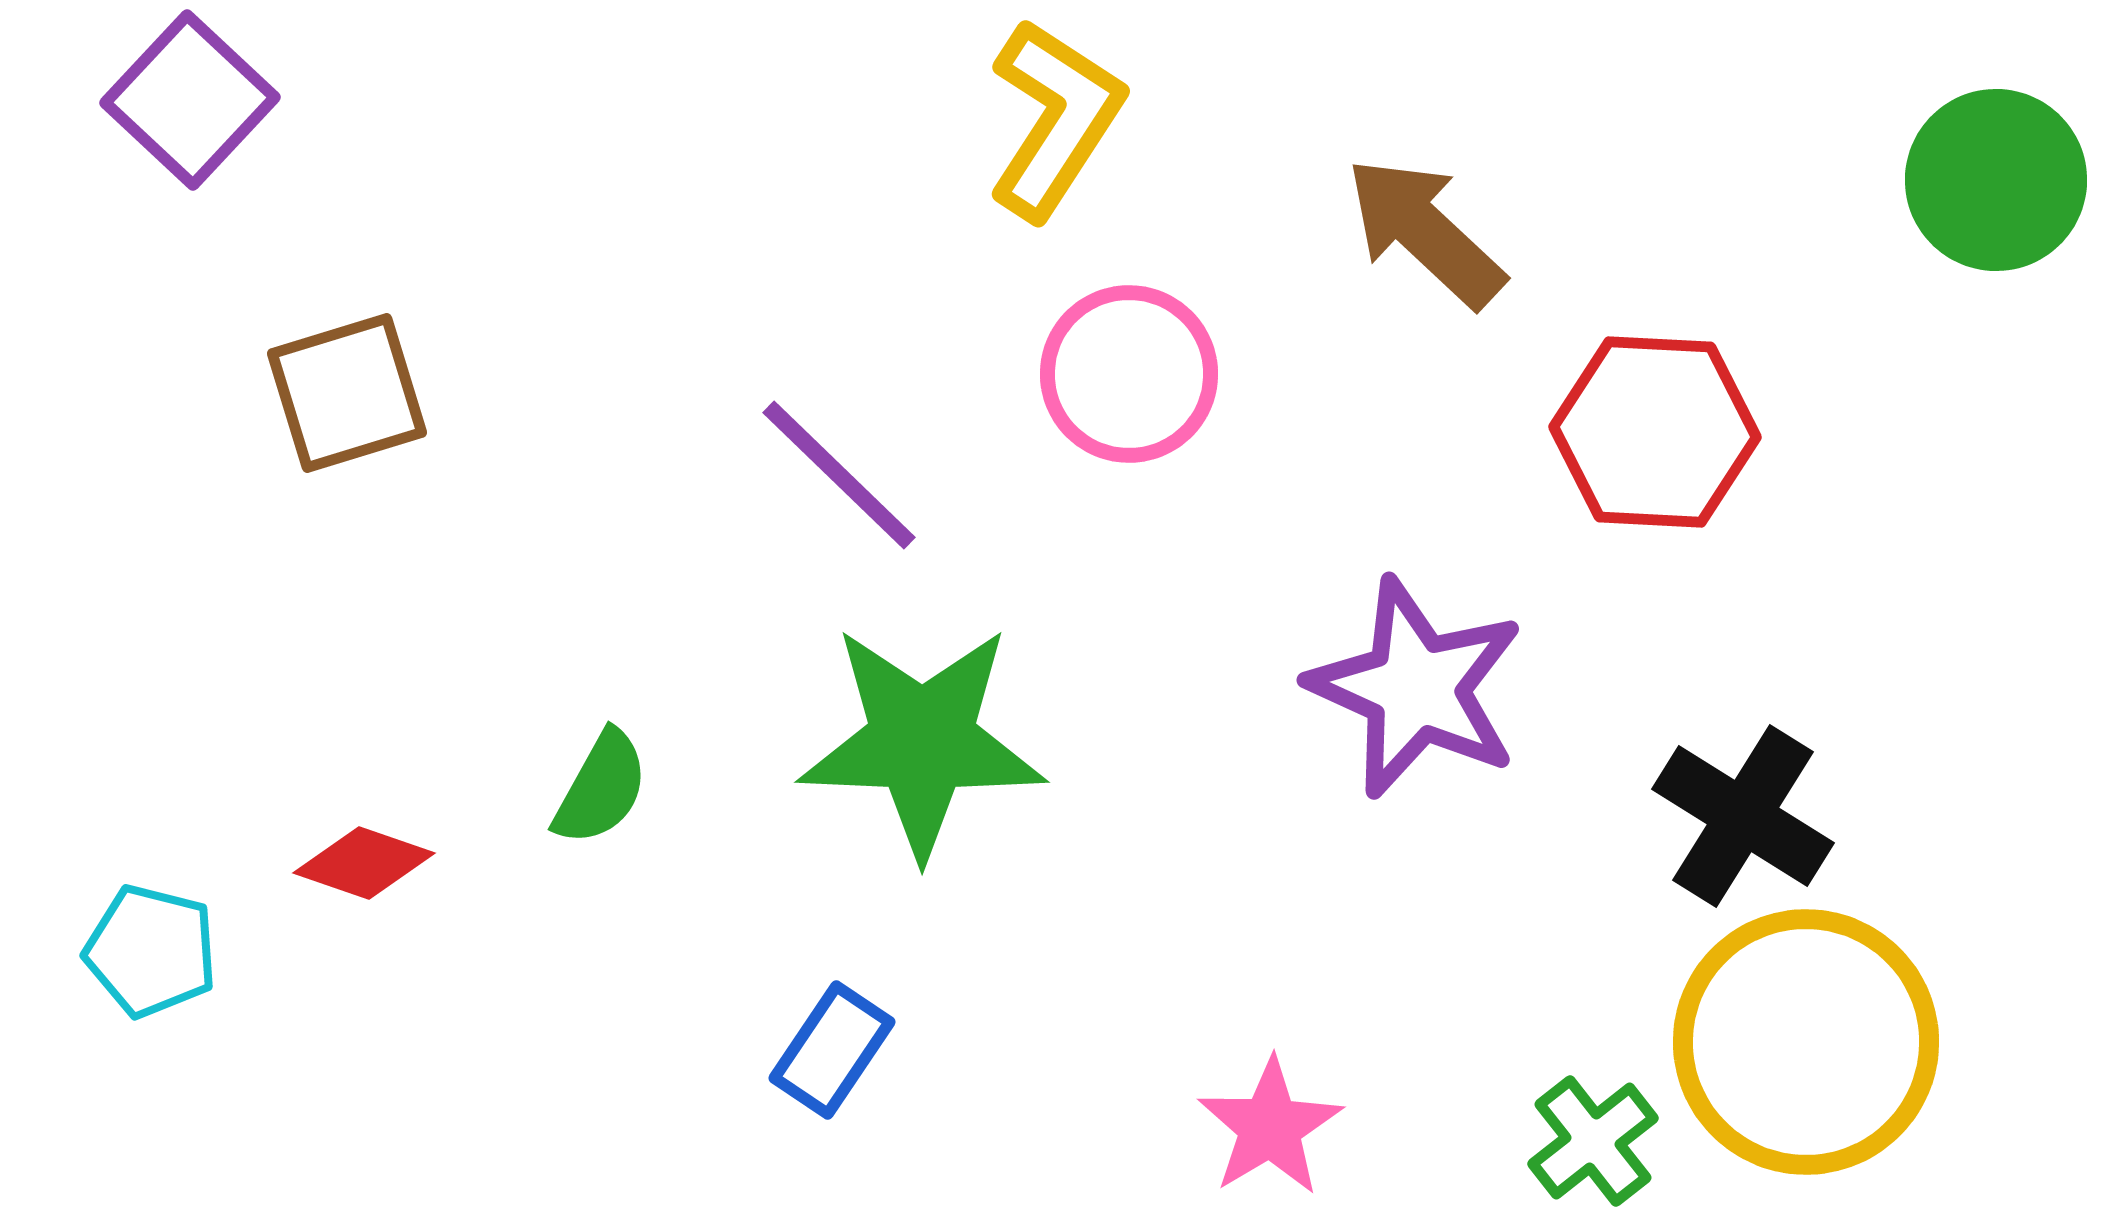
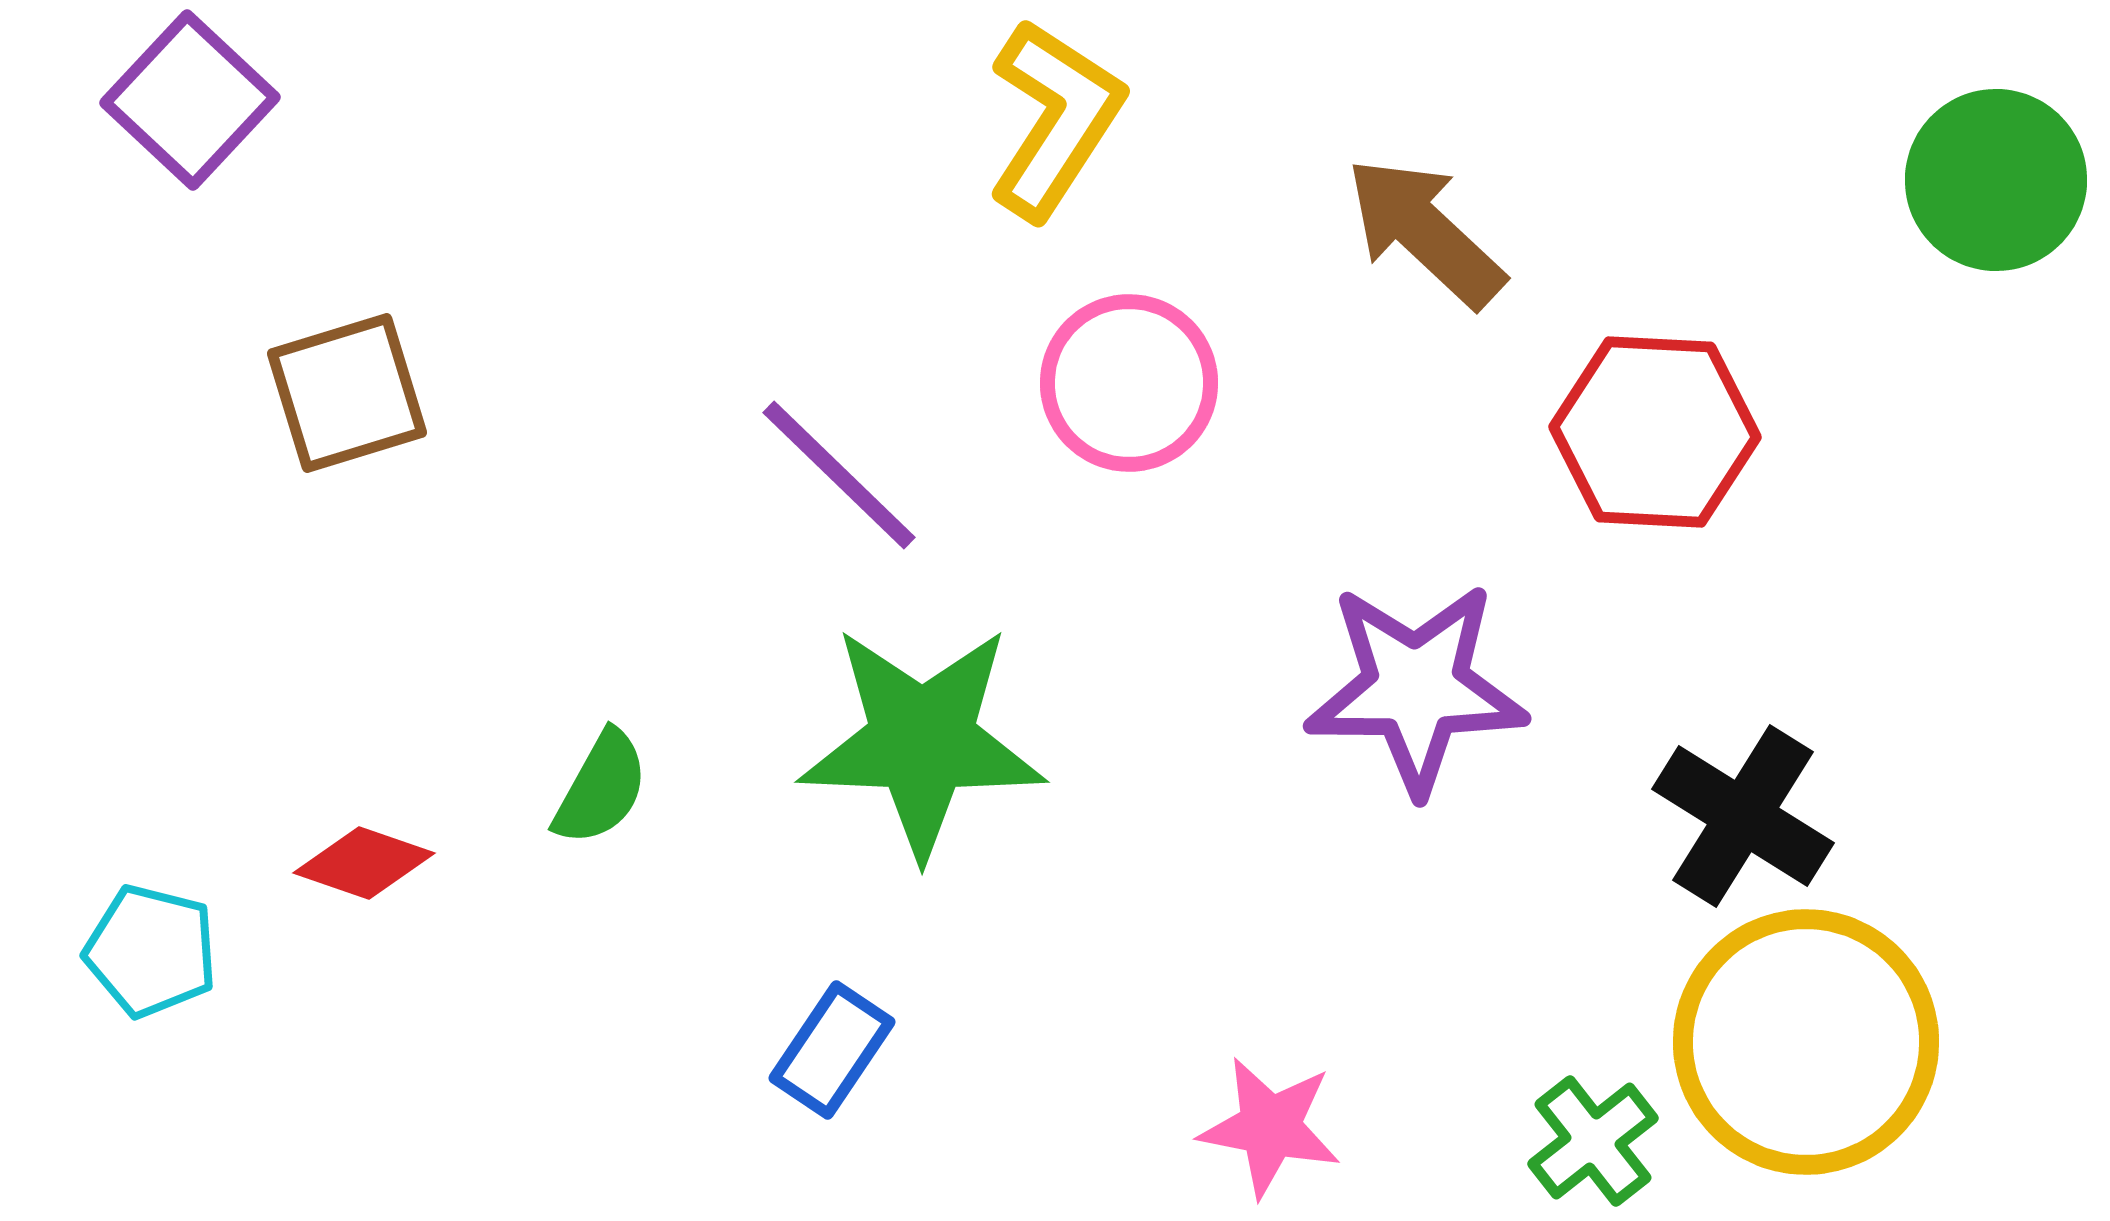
pink circle: moved 9 px down
purple star: rotated 24 degrees counterclockwise
pink star: rotated 30 degrees counterclockwise
